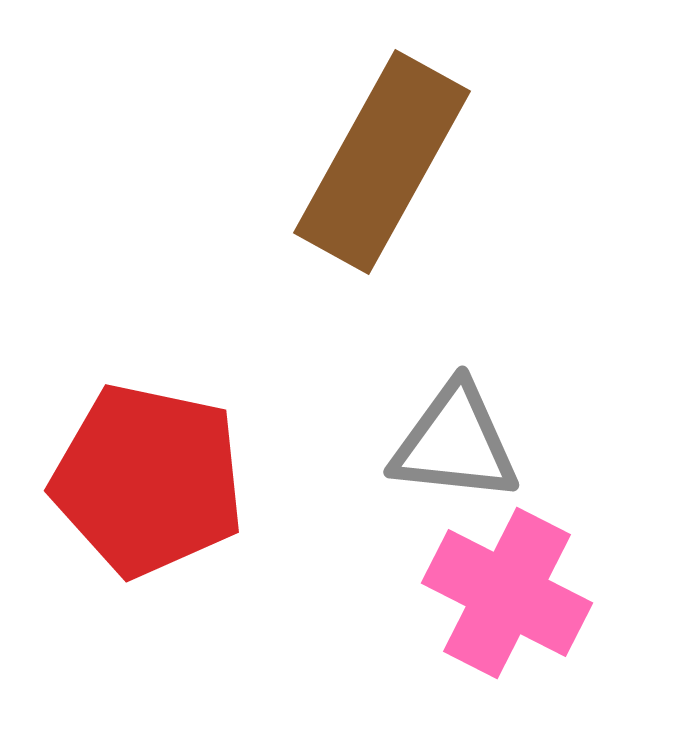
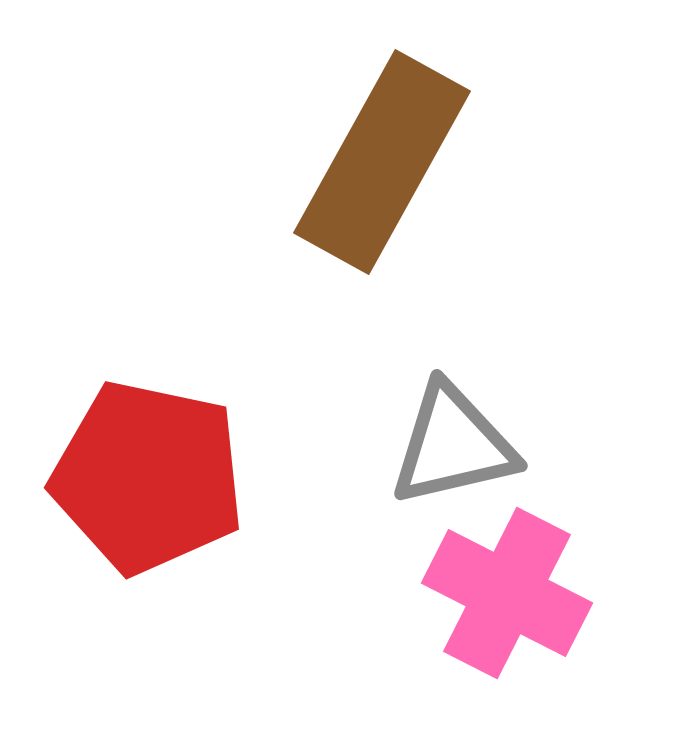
gray triangle: moved 2 px left, 2 px down; rotated 19 degrees counterclockwise
red pentagon: moved 3 px up
